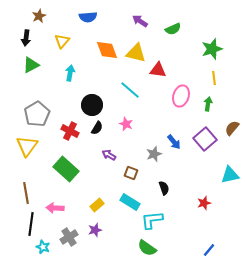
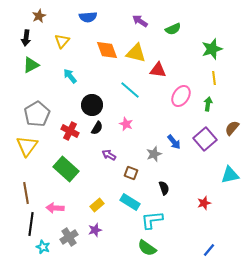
cyan arrow at (70, 73): moved 3 px down; rotated 49 degrees counterclockwise
pink ellipse at (181, 96): rotated 15 degrees clockwise
